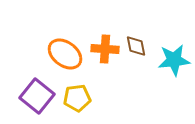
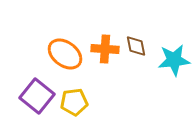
yellow pentagon: moved 3 px left, 4 px down
